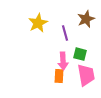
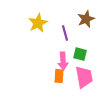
pink trapezoid: moved 2 px left, 2 px down
